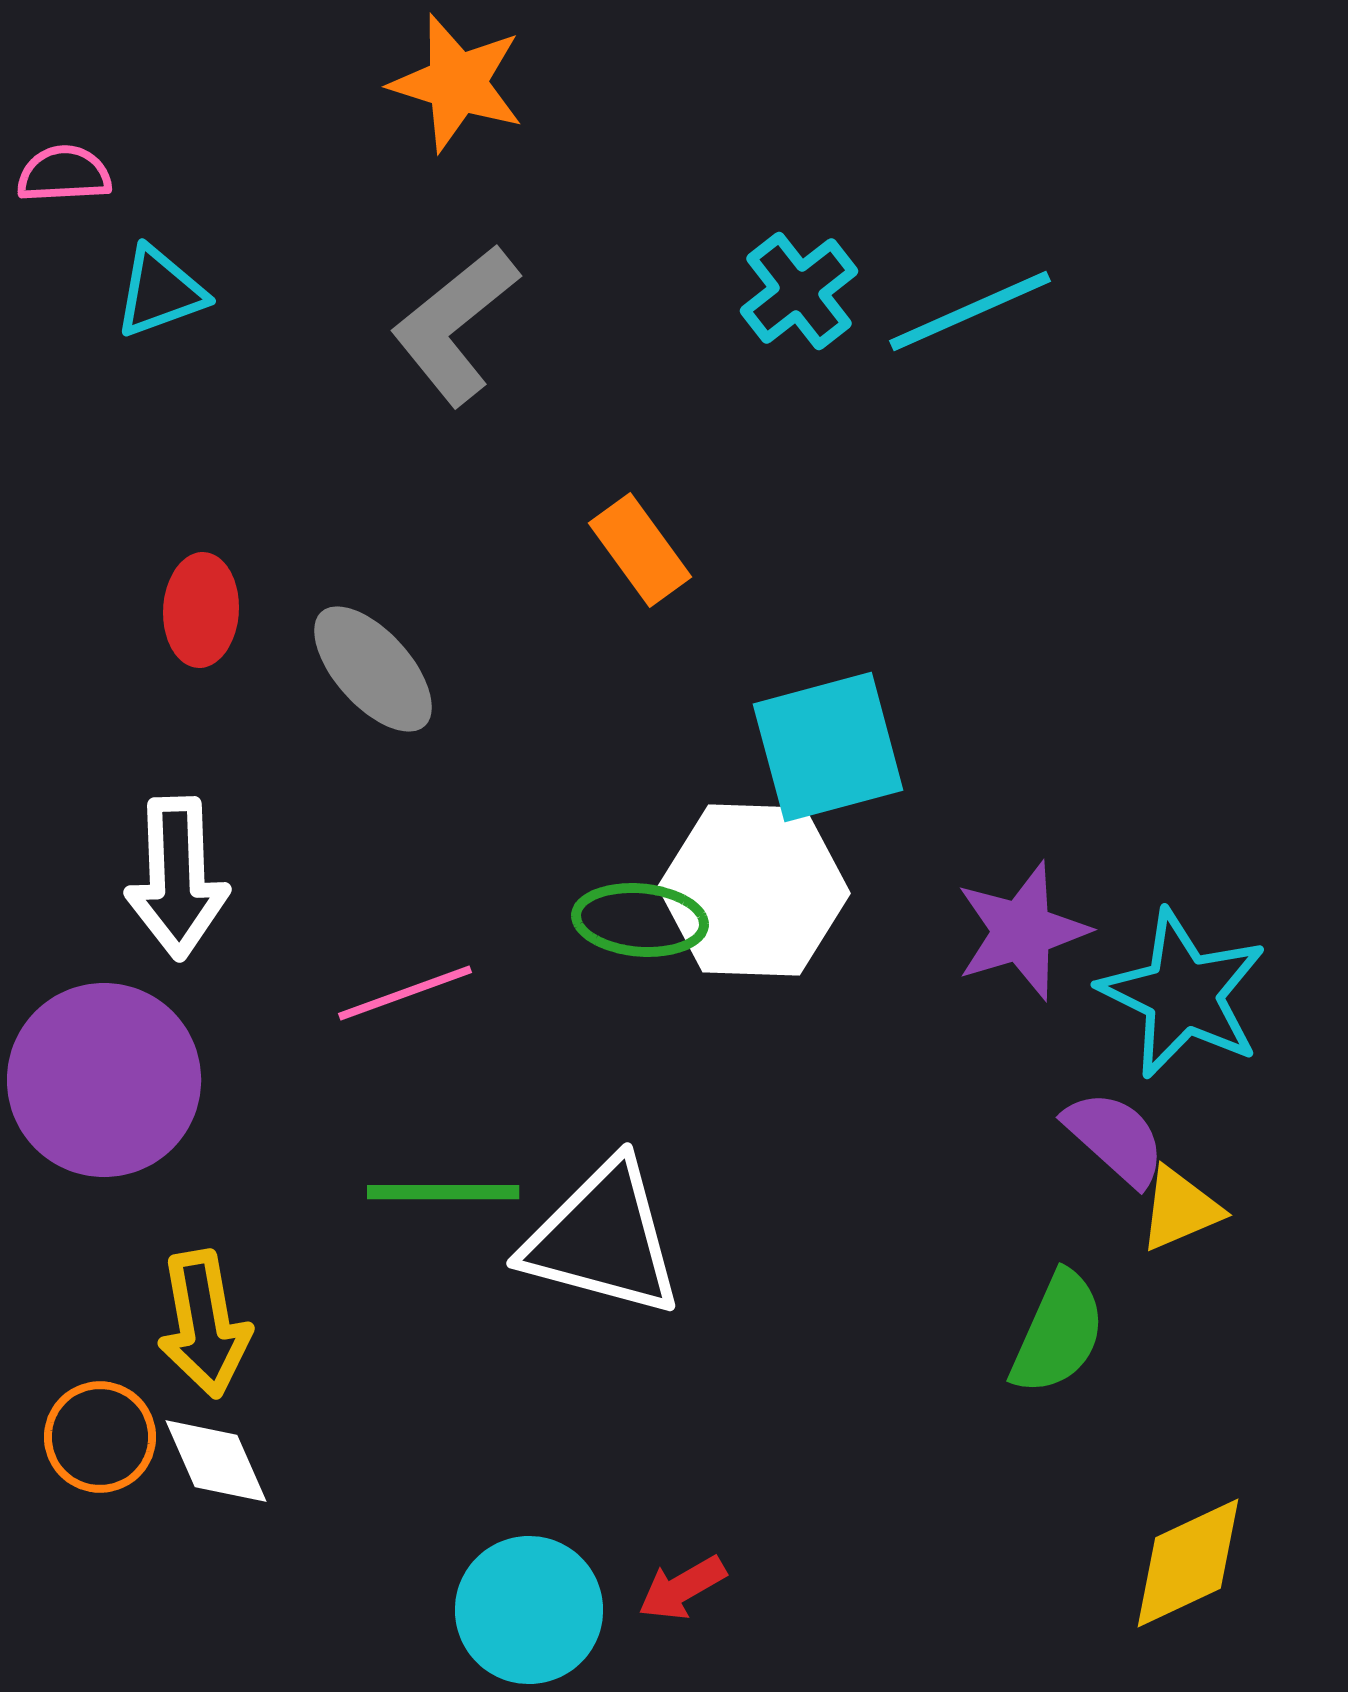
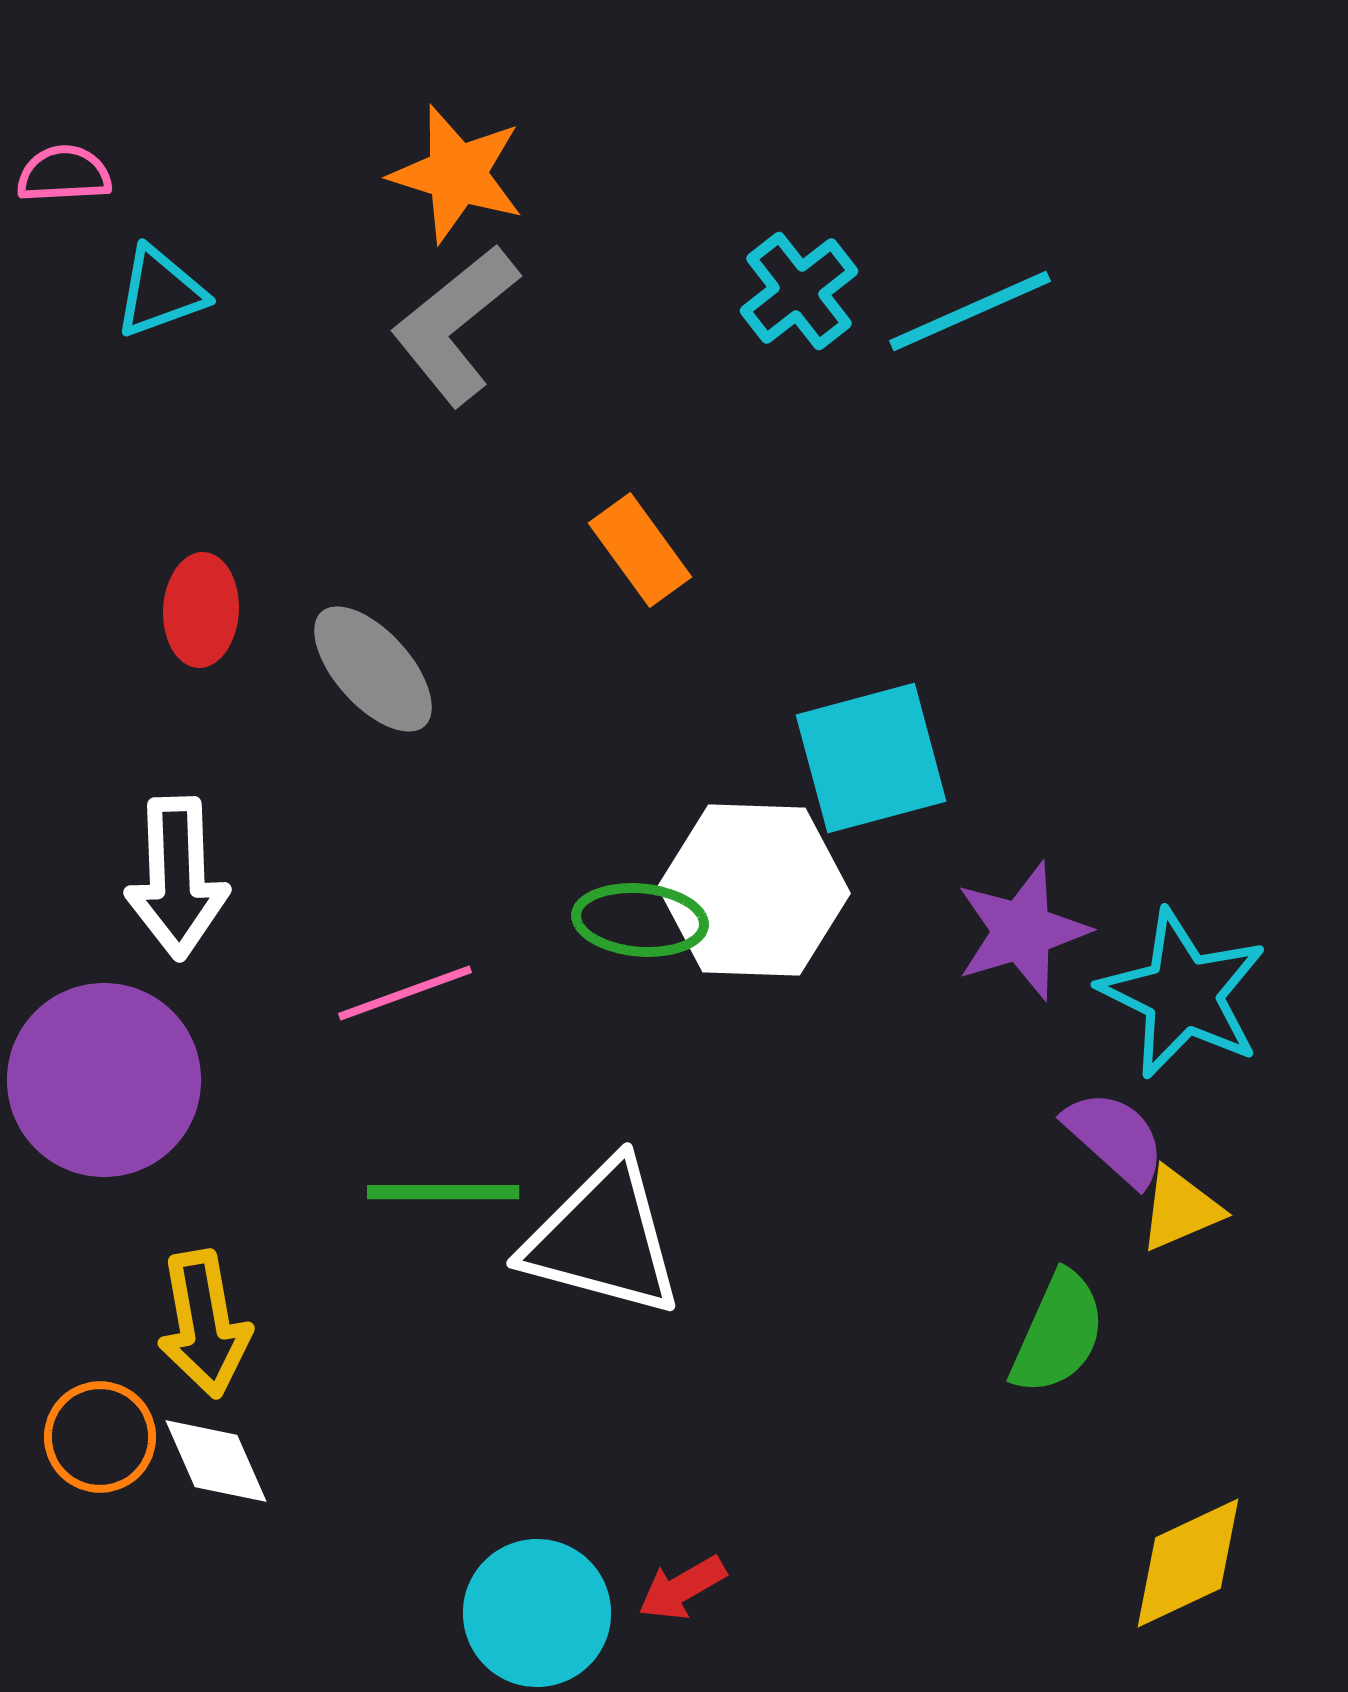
orange star: moved 91 px down
cyan square: moved 43 px right, 11 px down
cyan circle: moved 8 px right, 3 px down
